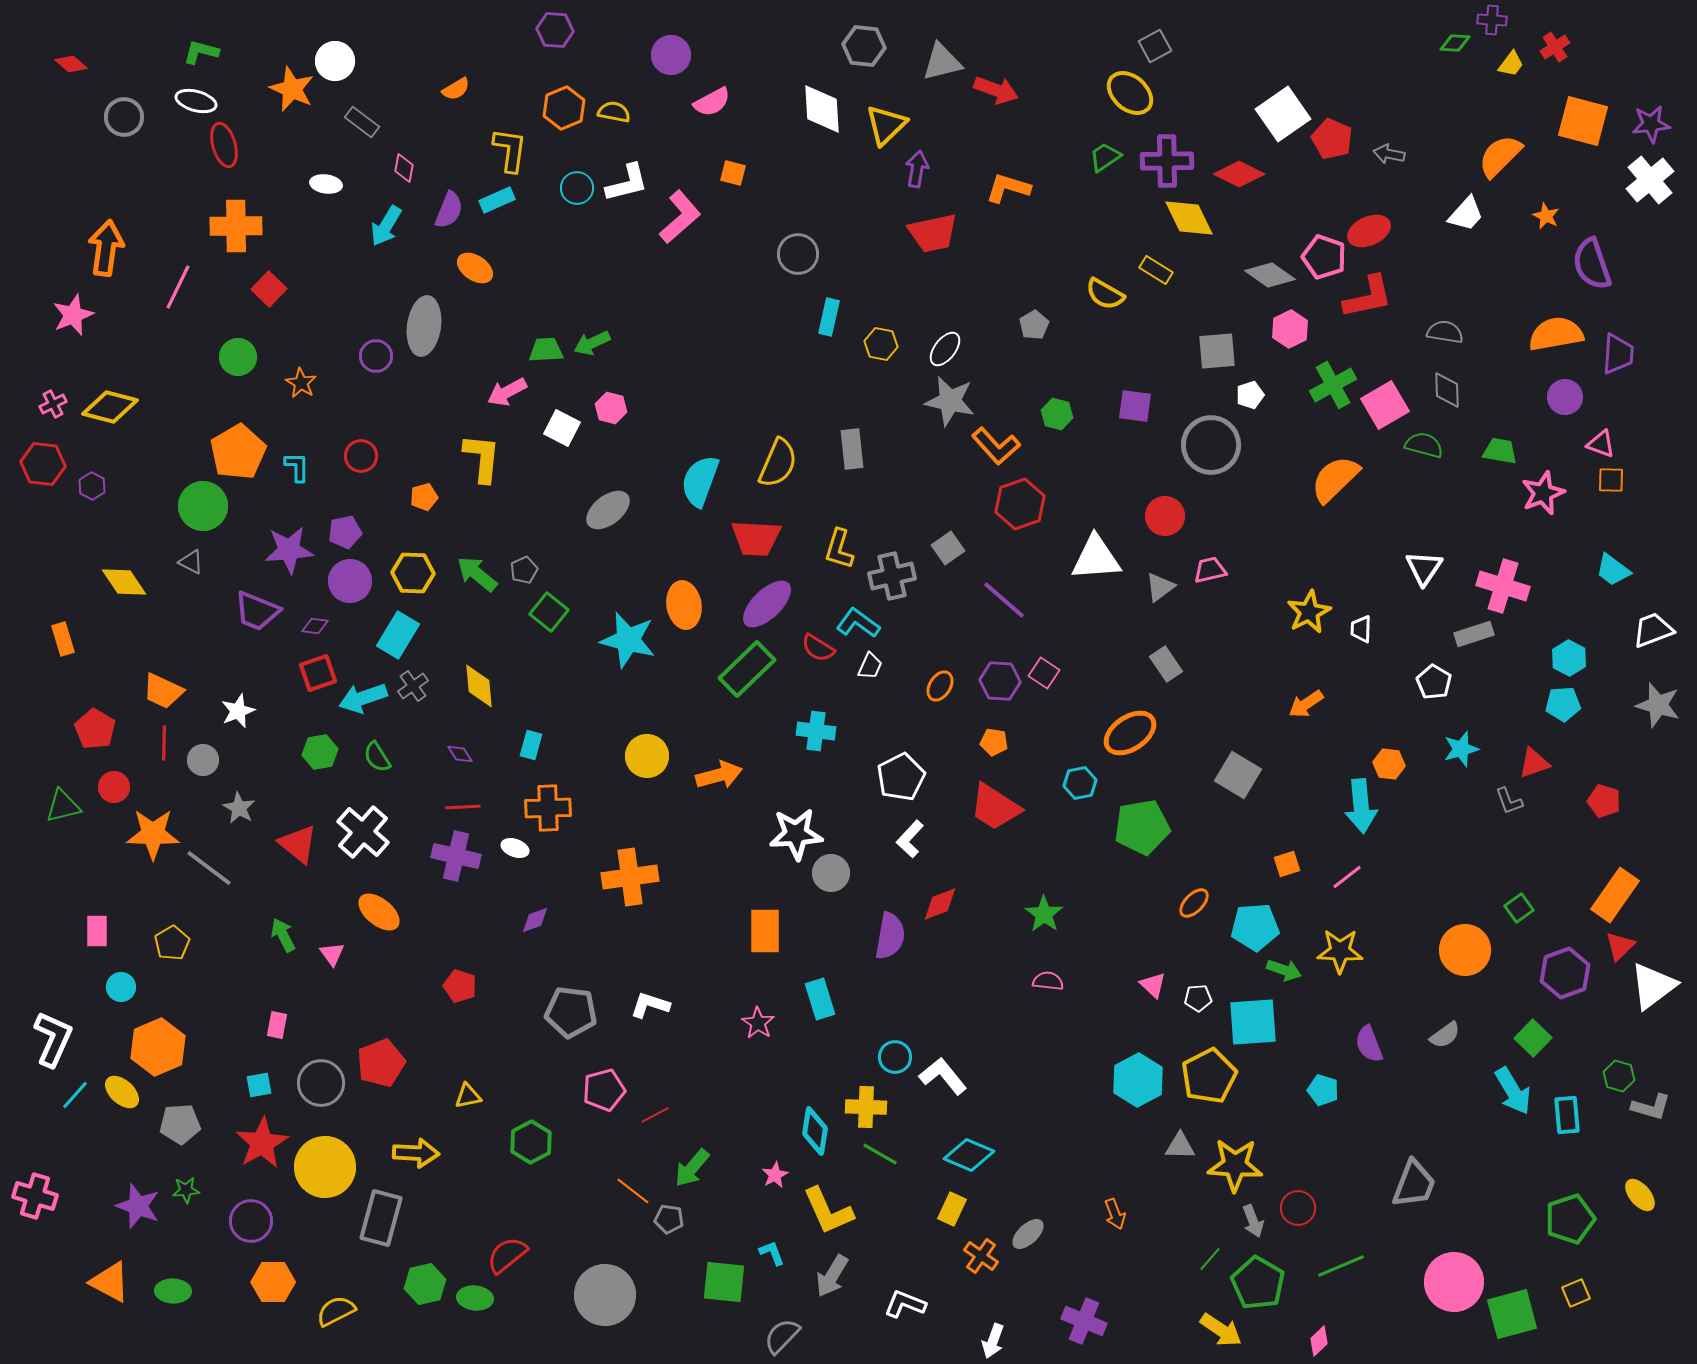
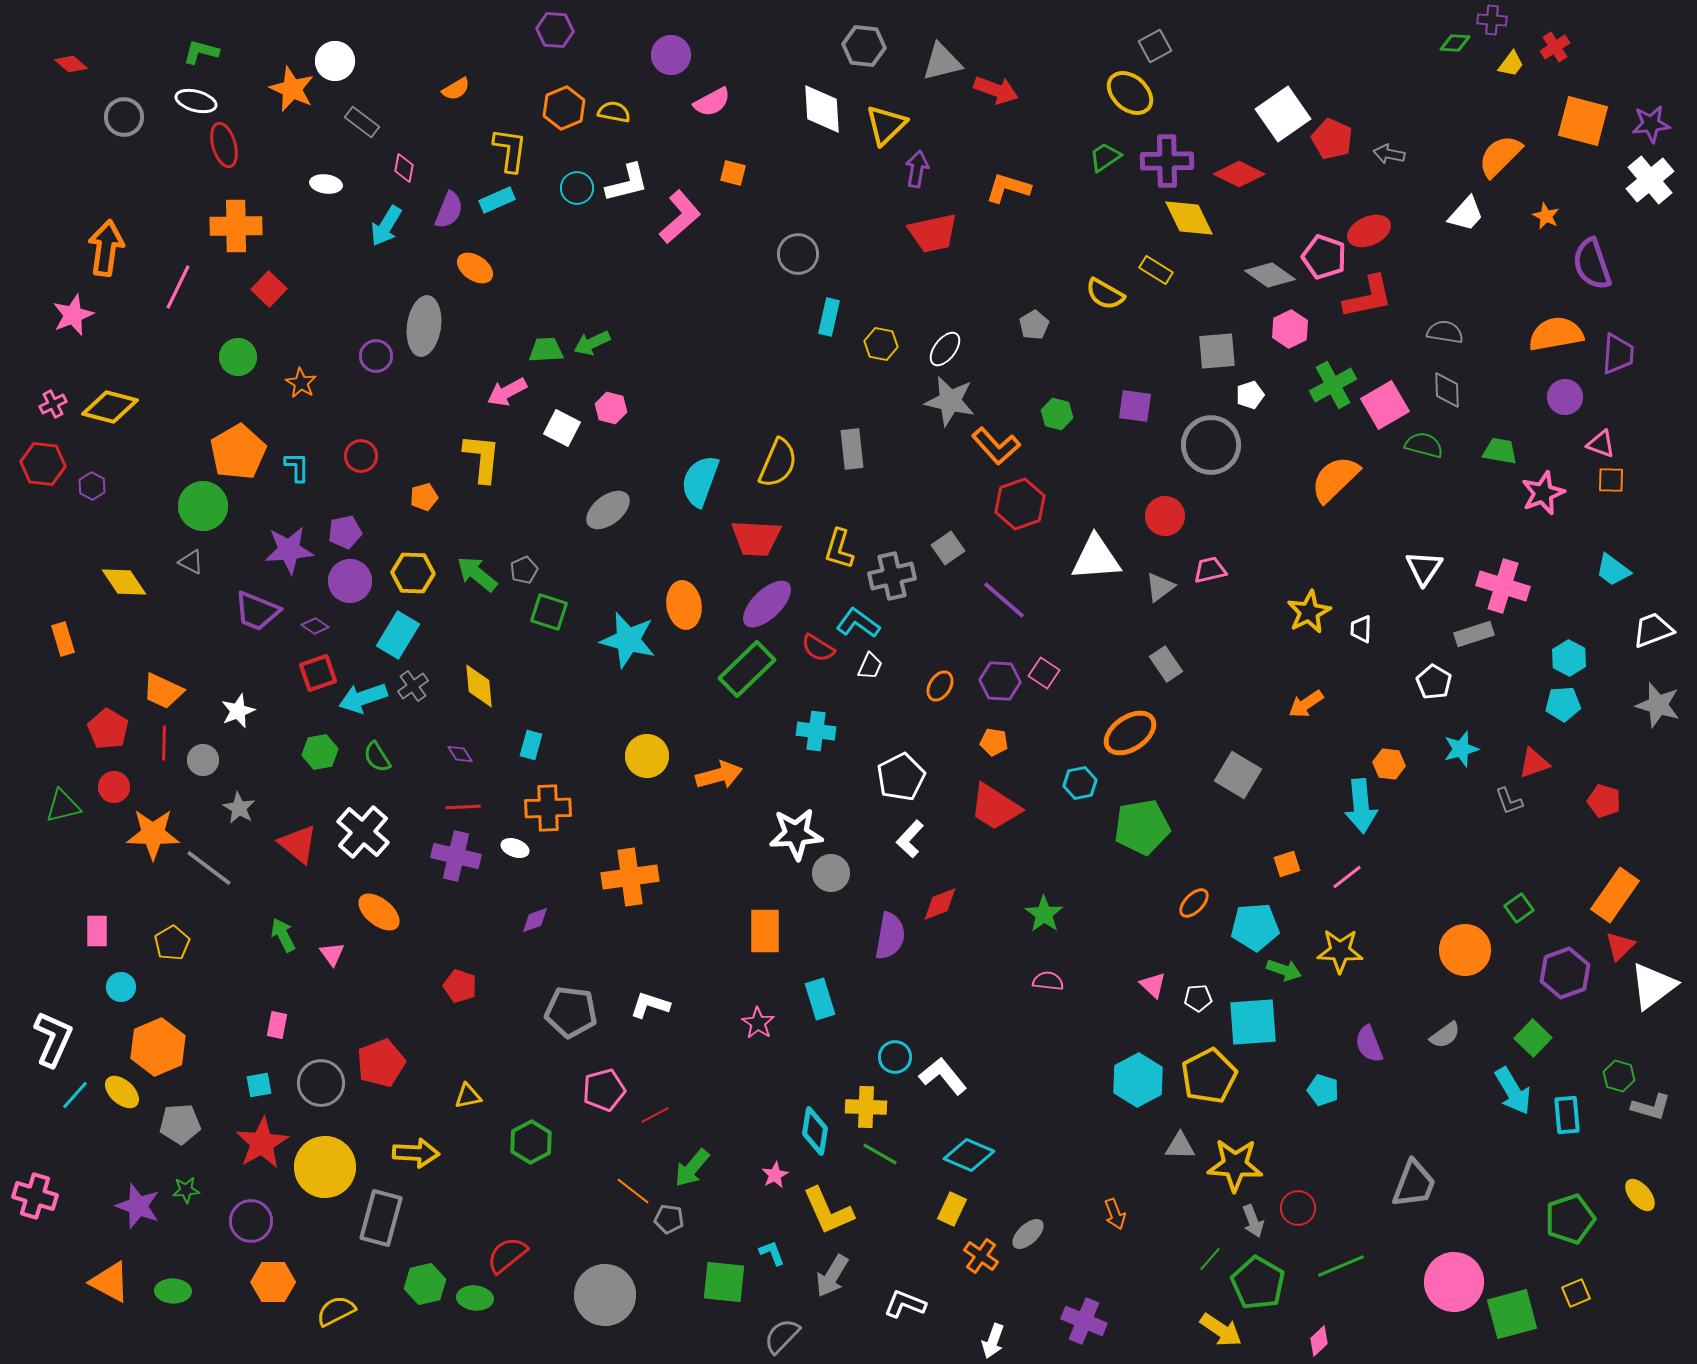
green square at (549, 612): rotated 21 degrees counterclockwise
purple diamond at (315, 626): rotated 28 degrees clockwise
red pentagon at (95, 729): moved 13 px right
